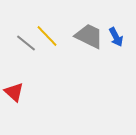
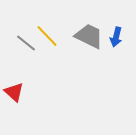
blue arrow: rotated 42 degrees clockwise
